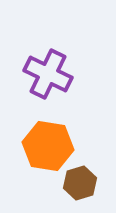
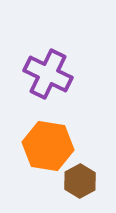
brown hexagon: moved 2 px up; rotated 12 degrees counterclockwise
